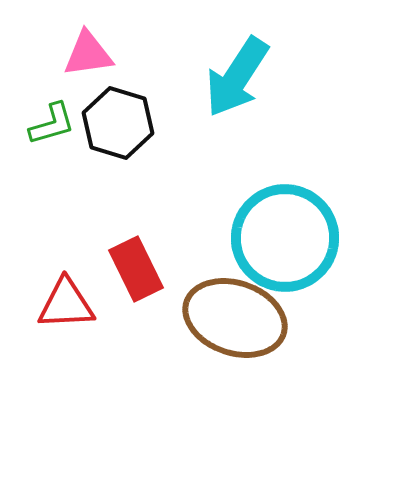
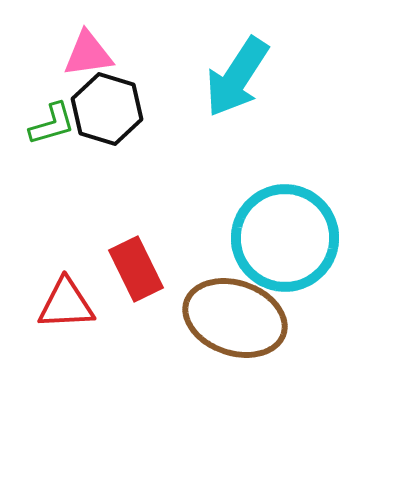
black hexagon: moved 11 px left, 14 px up
